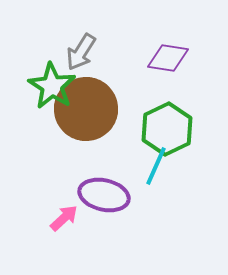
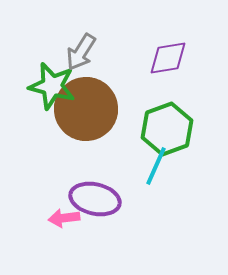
purple diamond: rotated 18 degrees counterclockwise
green star: rotated 18 degrees counterclockwise
green hexagon: rotated 6 degrees clockwise
purple ellipse: moved 9 px left, 4 px down
pink arrow: rotated 144 degrees counterclockwise
